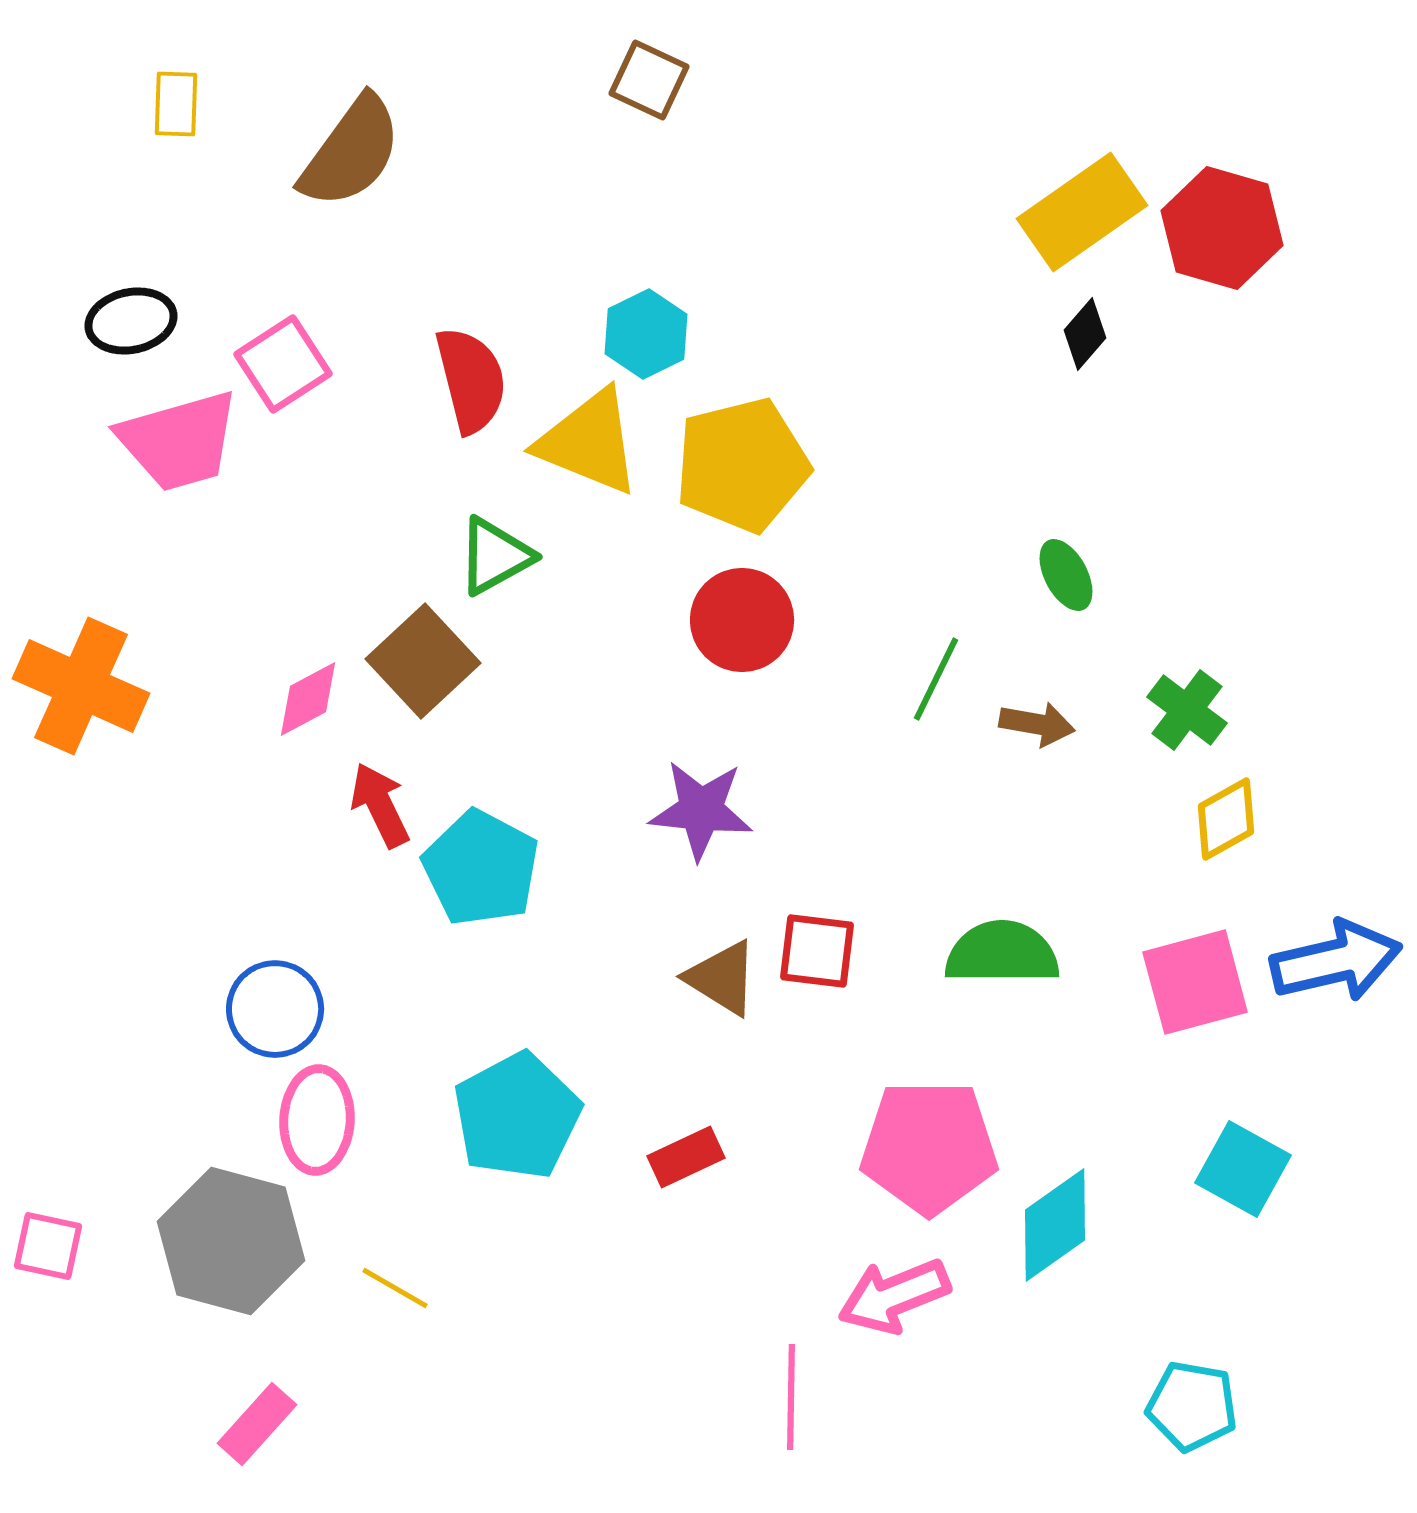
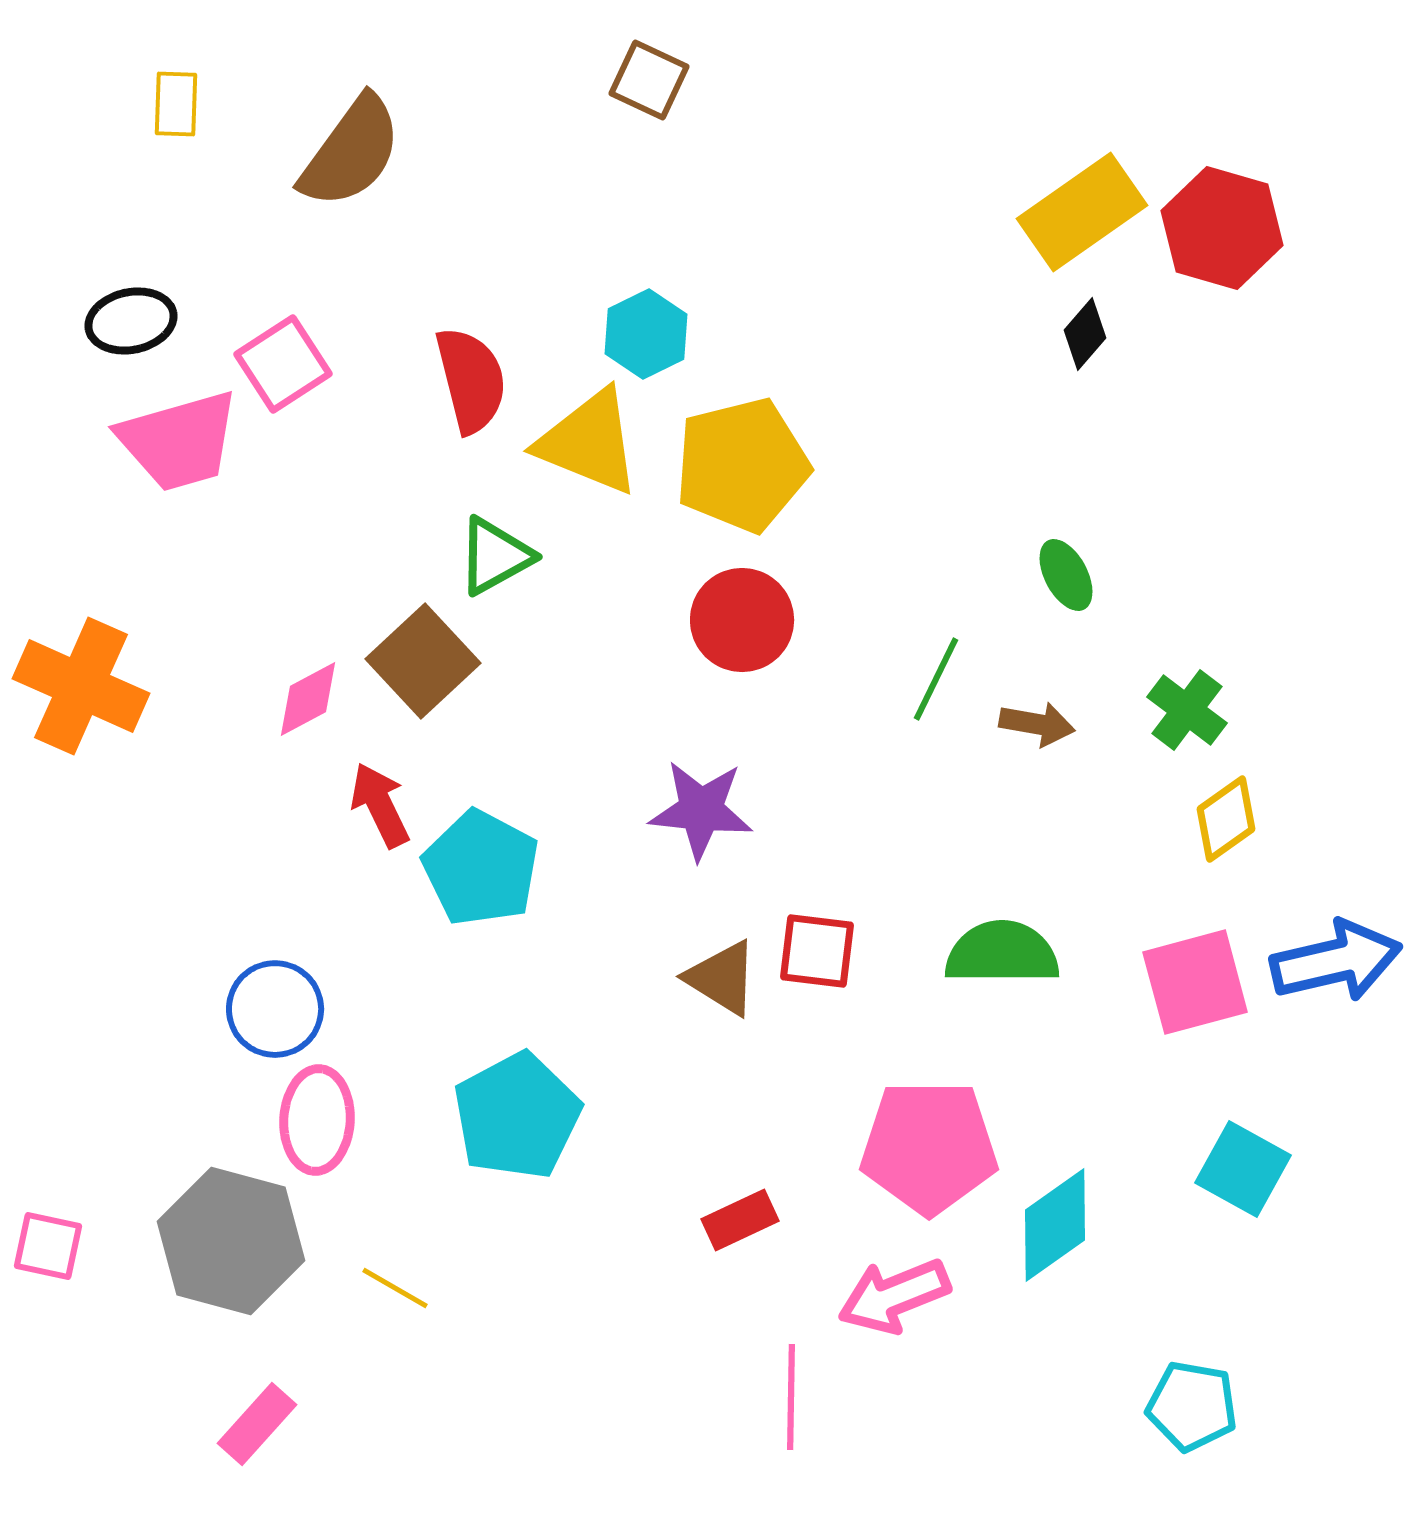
yellow diamond at (1226, 819): rotated 6 degrees counterclockwise
red rectangle at (686, 1157): moved 54 px right, 63 px down
